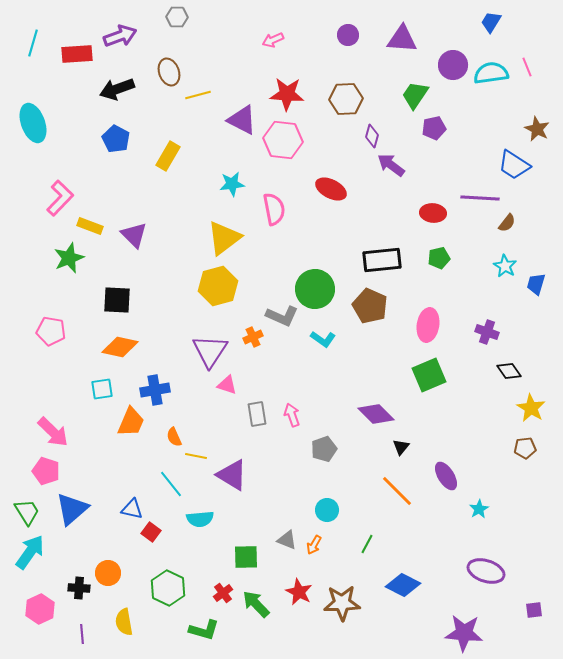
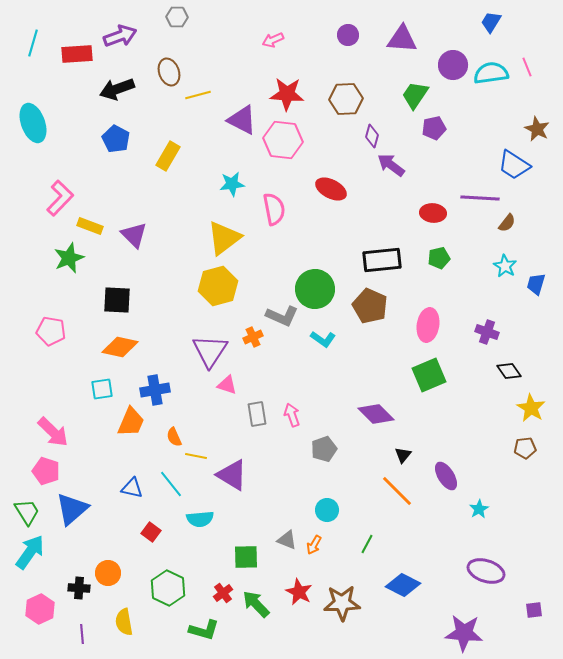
black triangle at (401, 447): moved 2 px right, 8 px down
blue triangle at (132, 509): moved 21 px up
